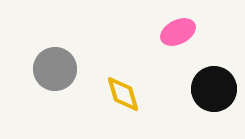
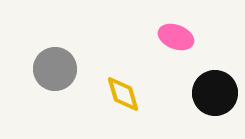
pink ellipse: moved 2 px left, 5 px down; rotated 48 degrees clockwise
black circle: moved 1 px right, 4 px down
